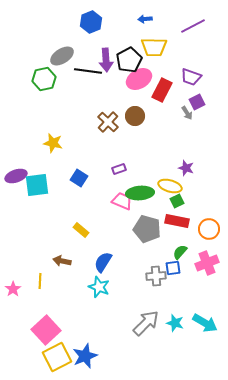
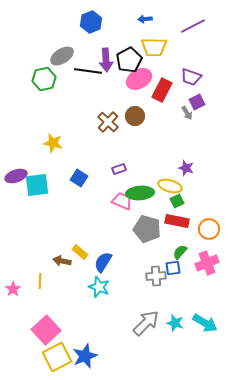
yellow rectangle at (81, 230): moved 1 px left, 22 px down
